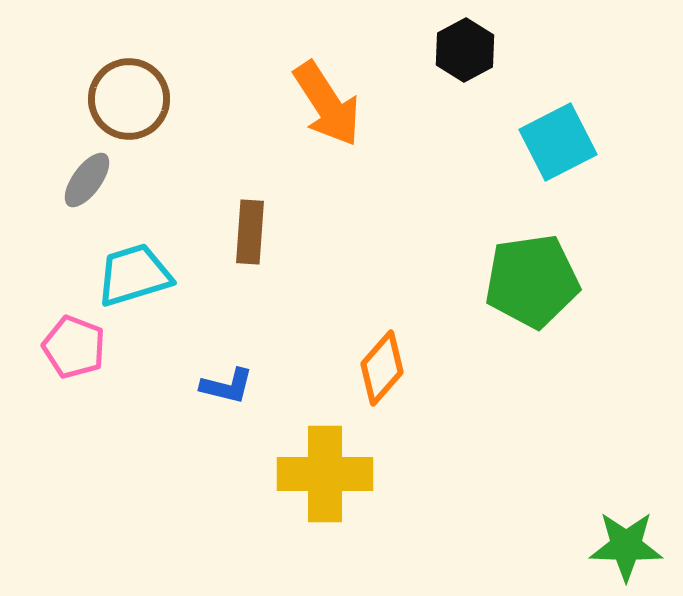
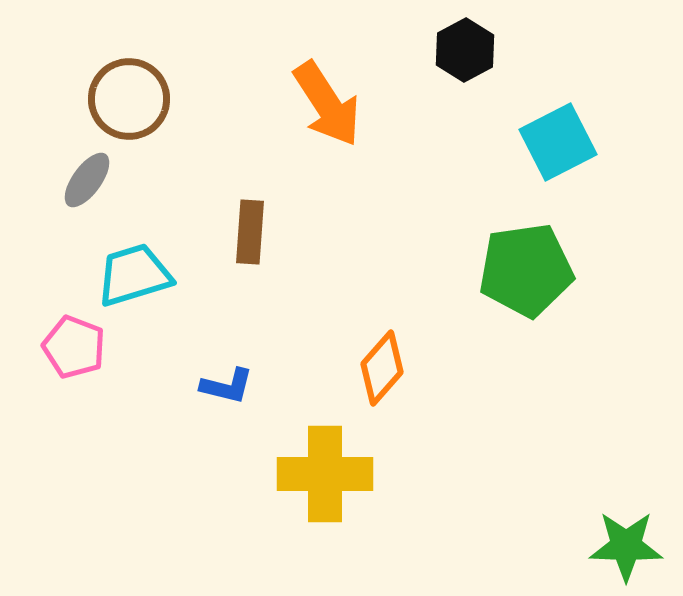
green pentagon: moved 6 px left, 11 px up
